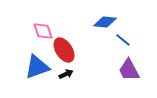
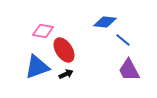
pink diamond: rotated 60 degrees counterclockwise
